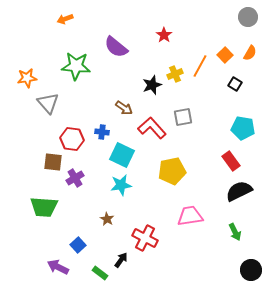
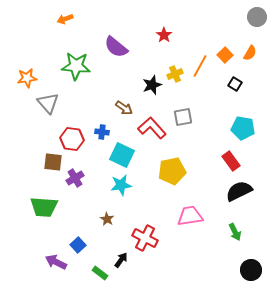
gray circle: moved 9 px right
purple arrow: moved 2 px left, 5 px up
